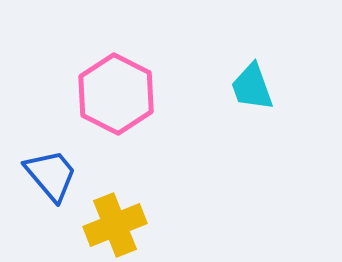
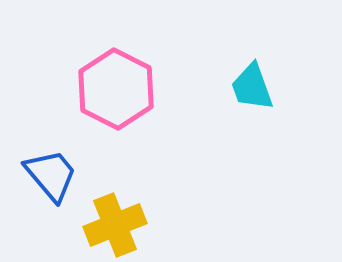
pink hexagon: moved 5 px up
